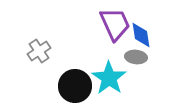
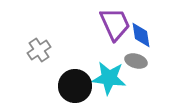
gray cross: moved 1 px up
gray ellipse: moved 4 px down; rotated 10 degrees clockwise
cyan star: rotated 28 degrees counterclockwise
